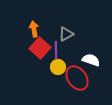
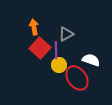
orange arrow: moved 2 px up
yellow circle: moved 1 px right, 2 px up
